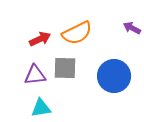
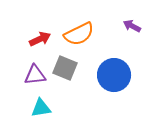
purple arrow: moved 2 px up
orange semicircle: moved 2 px right, 1 px down
gray square: rotated 20 degrees clockwise
blue circle: moved 1 px up
